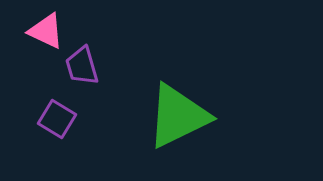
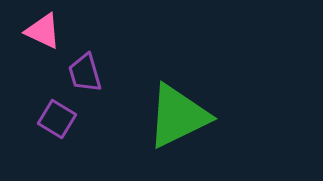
pink triangle: moved 3 px left
purple trapezoid: moved 3 px right, 7 px down
